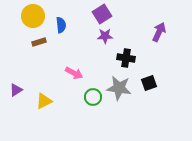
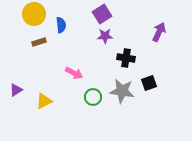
yellow circle: moved 1 px right, 2 px up
gray star: moved 3 px right, 3 px down
